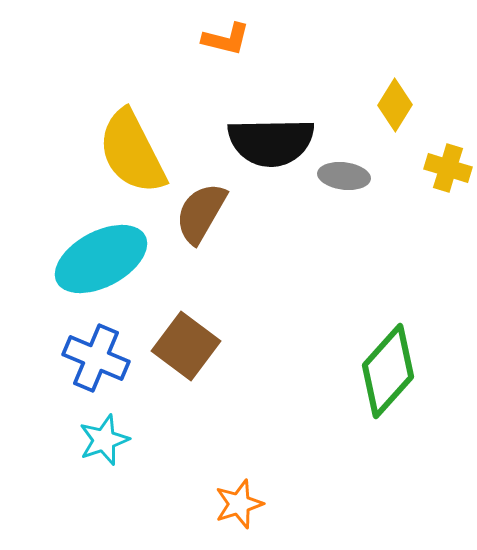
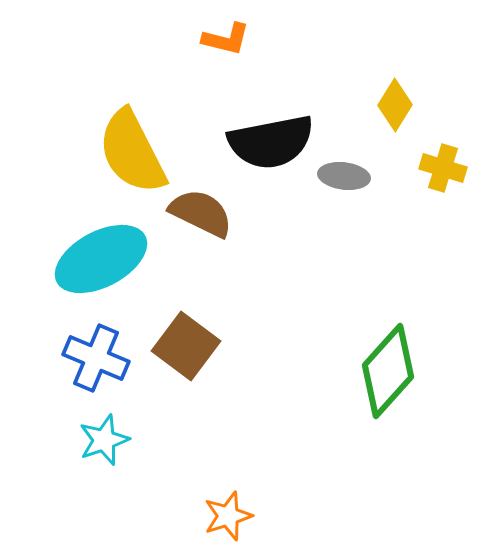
black semicircle: rotated 10 degrees counterclockwise
yellow cross: moved 5 px left
brown semicircle: rotated 86 degrees clockwise
orange star: moved 11 px left, 12 px down
